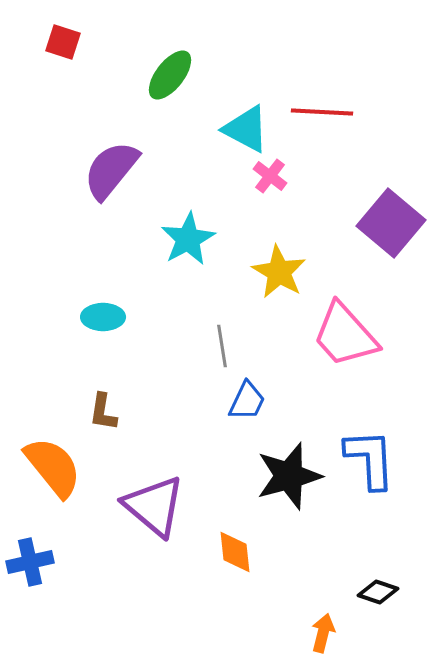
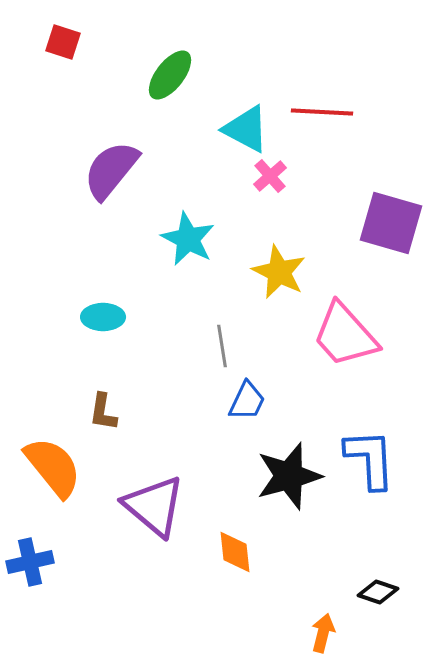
pink cross: rotated 12 degrees clockwise
purple square: rotated 24 degrees counterclockwise
cyan star: rotated 16 degrees counterclockwise
yellow star: rotated 4 degrees counterclockwise
